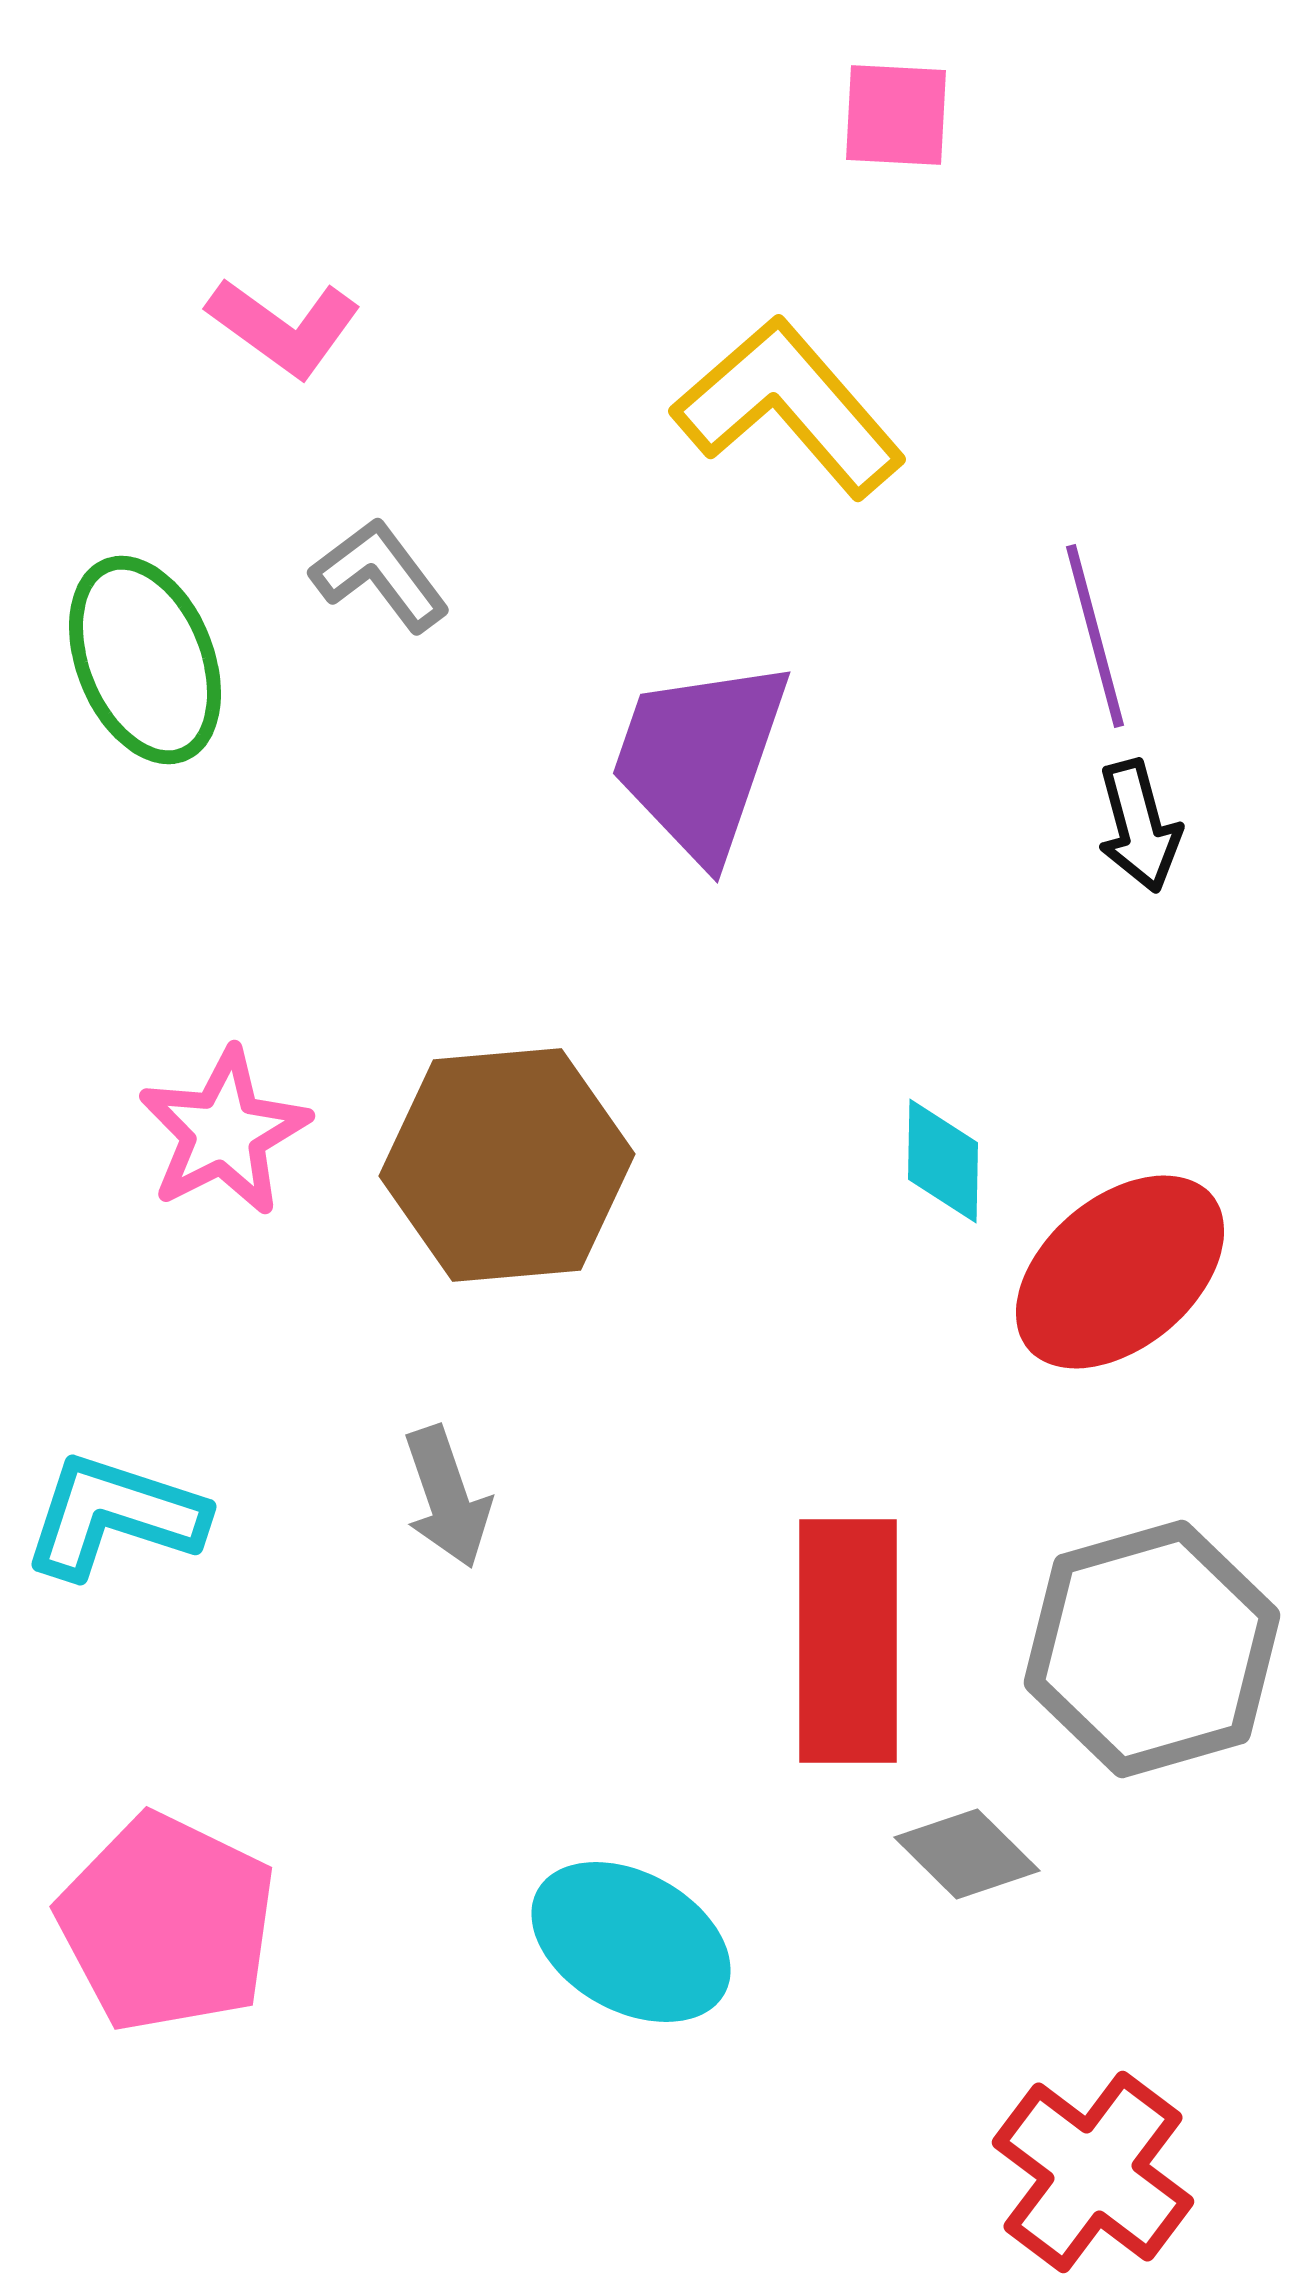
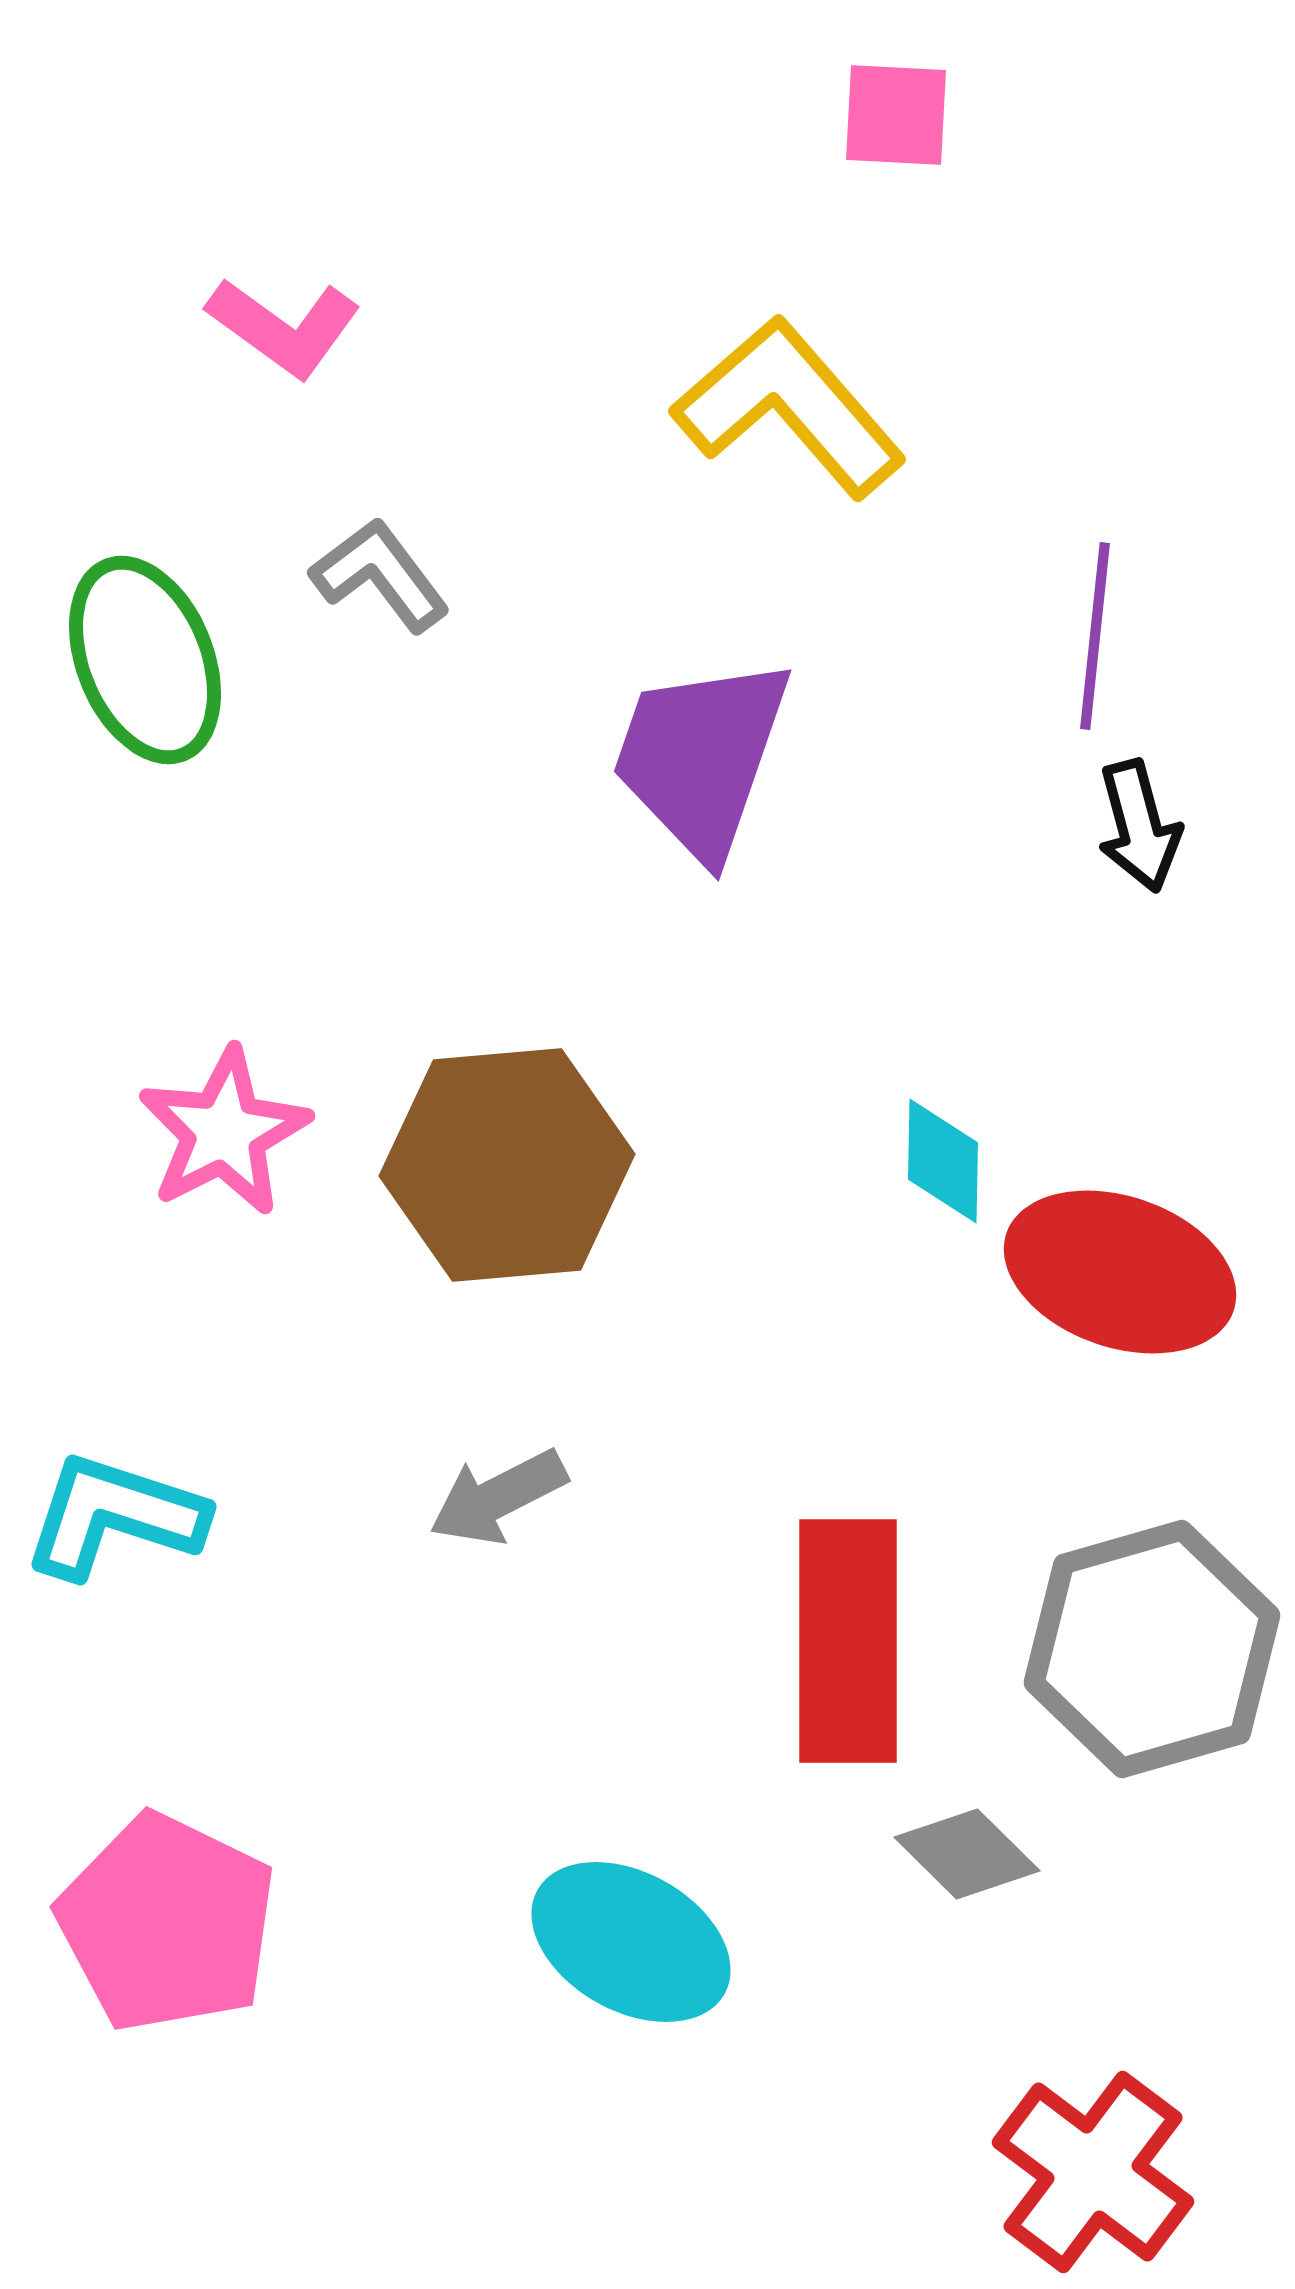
purple line: rotated 21 degrees clockwise
purple trapezoid: moved 1 px right, 2 px up
red ellipse: rotated 59 degrees clockwise
gray arrow: moved 51 px right; rotated 82 degrees clockwise
